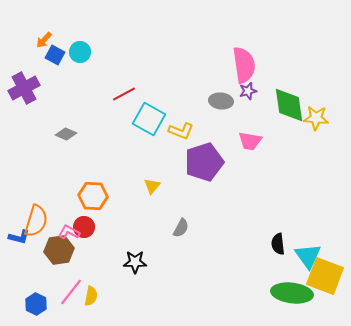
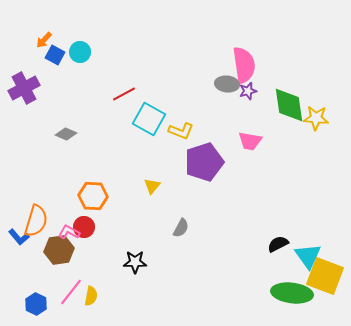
gray ellipse: moved 6 px right, 17 px up
blue L-shape: rotated 35 degrees clockwise
black semicircle: rotated 70 degrees clockwise
